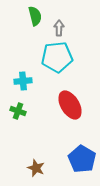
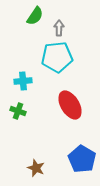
green semicircle: rotated 48 degrees clockwise
